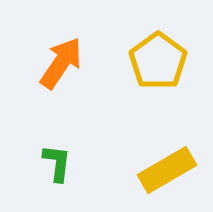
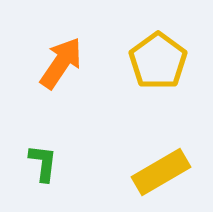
green L-shape: moved 14 px left
yellow rectangle: moved 6 px left, 2 px down
